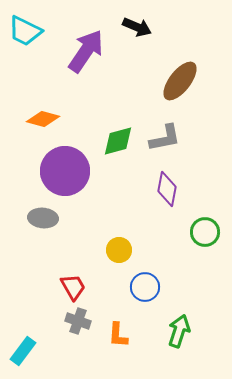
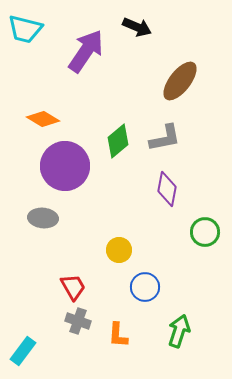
cyan trapezoid: moved 2 px up; rotated 12 degrees counterclockwise
orange diamond: rotated 16 degrees clockwise
green diamond: rotated 24 degrees counterclockwise
purple circle: moved 5 px up
